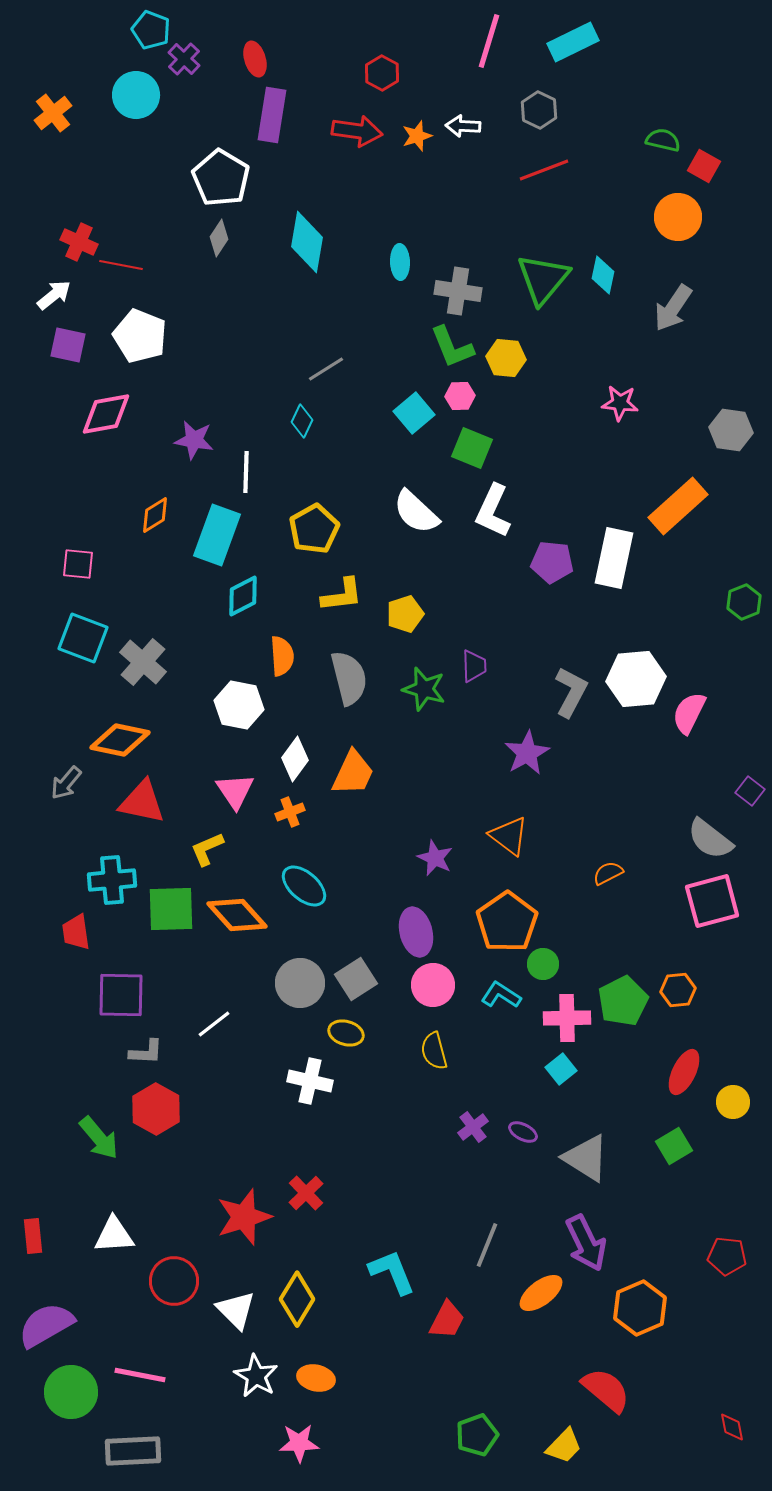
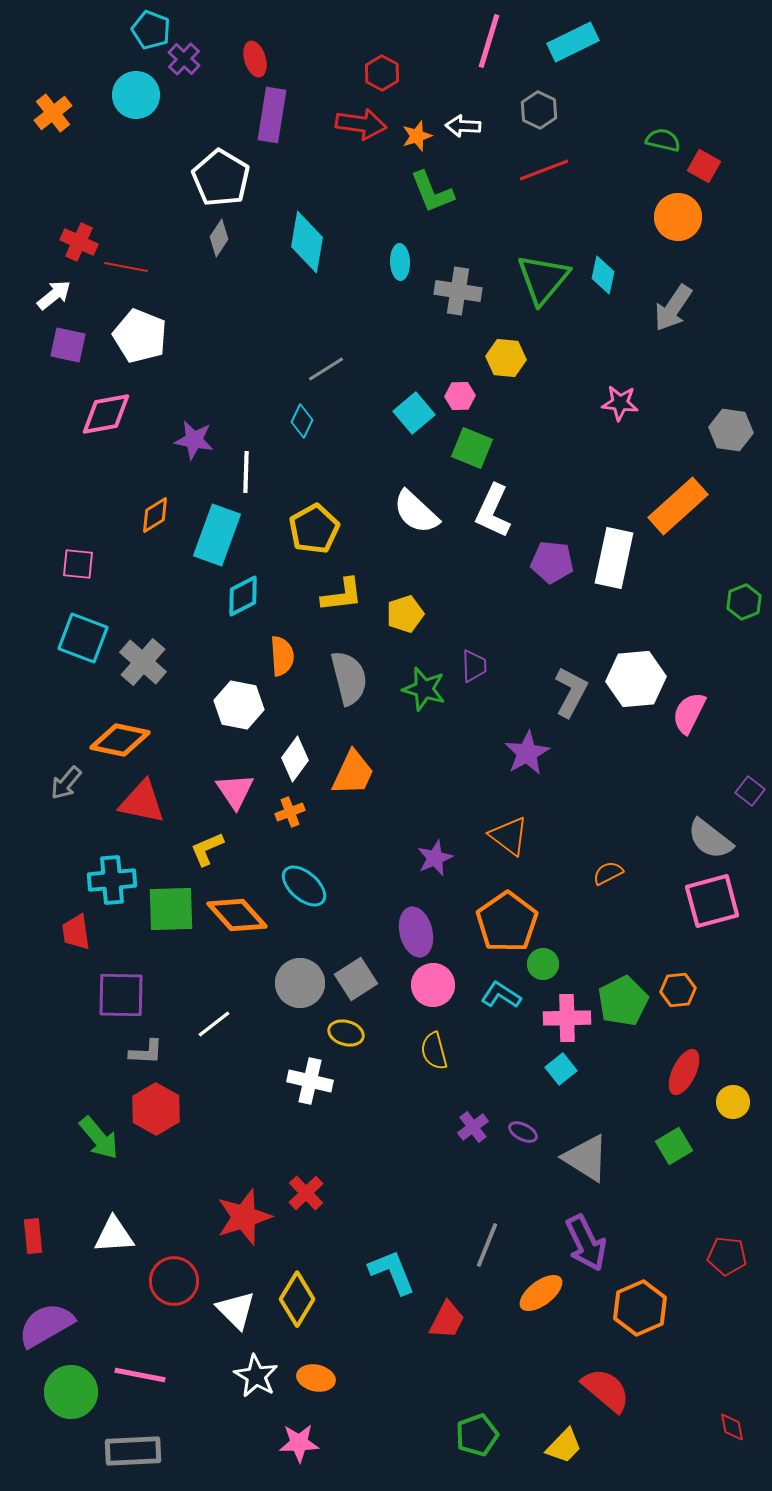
red arrow at (357, 131): moved 4 px right, 7 px up
red line at (121, 265): moved 5 px right, 2 px down
green L-shape at (452, 347): moved 20 px left, 155 px up
purple star at (435, 858): rotated 24 degrees clockwise
